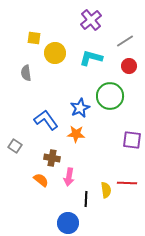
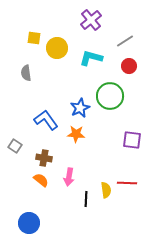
yellow circle: moved 2 px right, 5 px up
brown cross: moved 8 px left
blue circle: moved 39 px left
